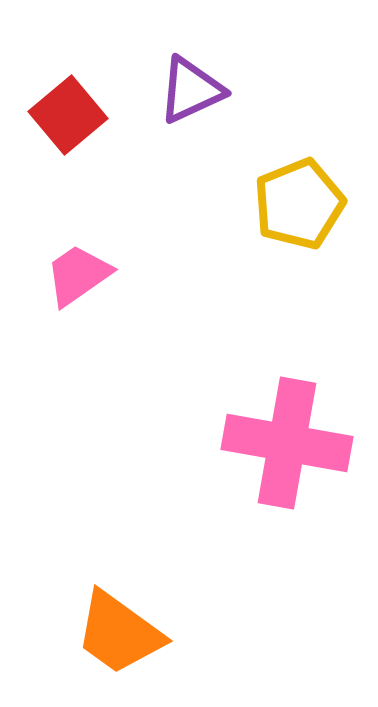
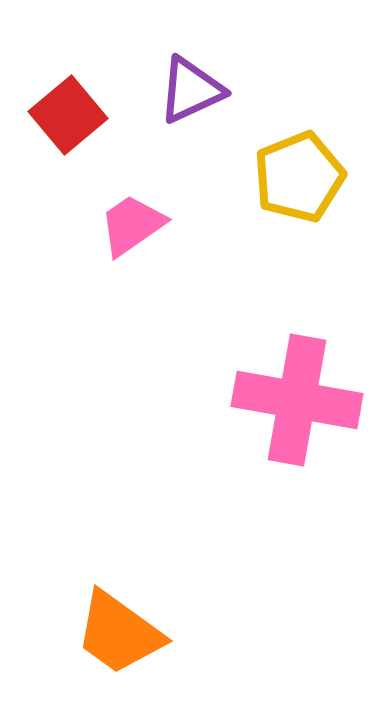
yellow pentagon: moved 27 px up
pink trapezoid: moved 54 px right, 50 px up
pink cross: moved 10 px right, 43 px up
